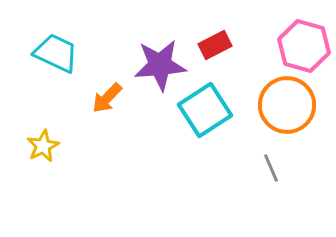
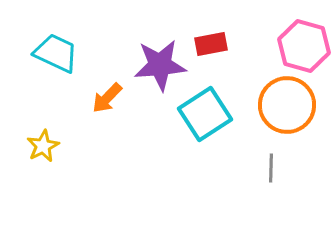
red rectangle: moved 4 px left, 1 px up; rotated 16 degrees clockwise
cyan square: moved 4 px down
gray line: rotated 24 degrees clockwise
